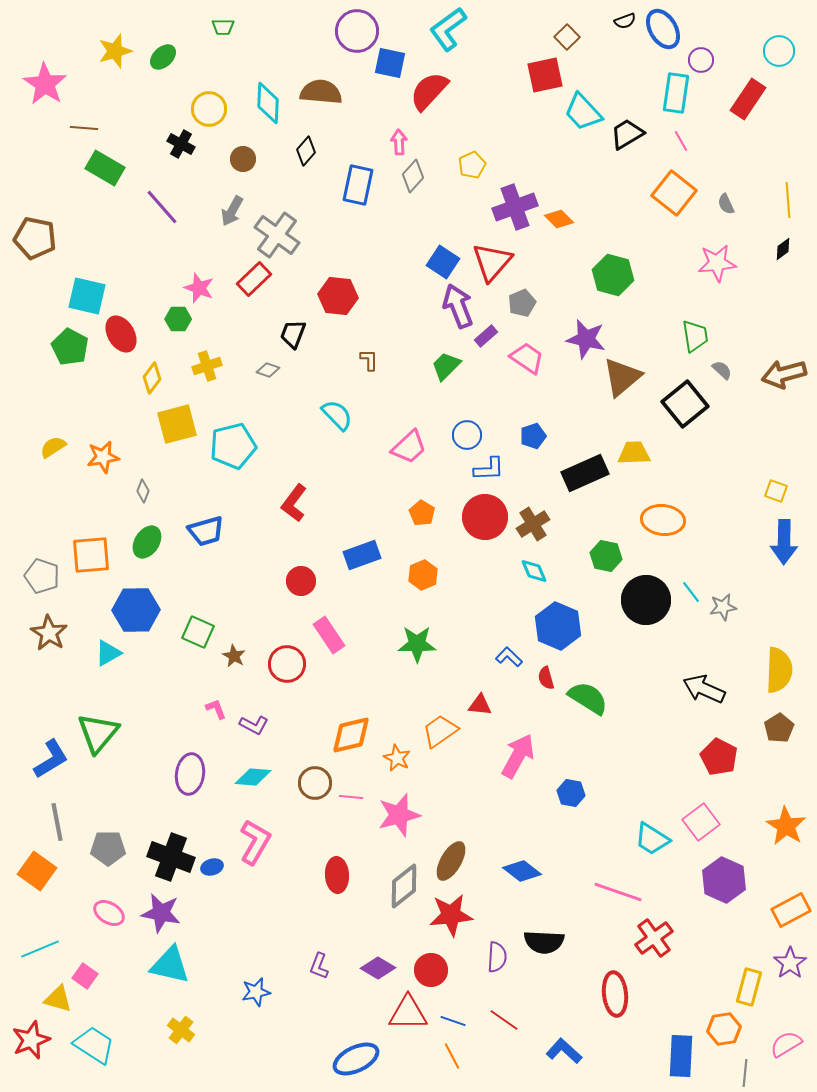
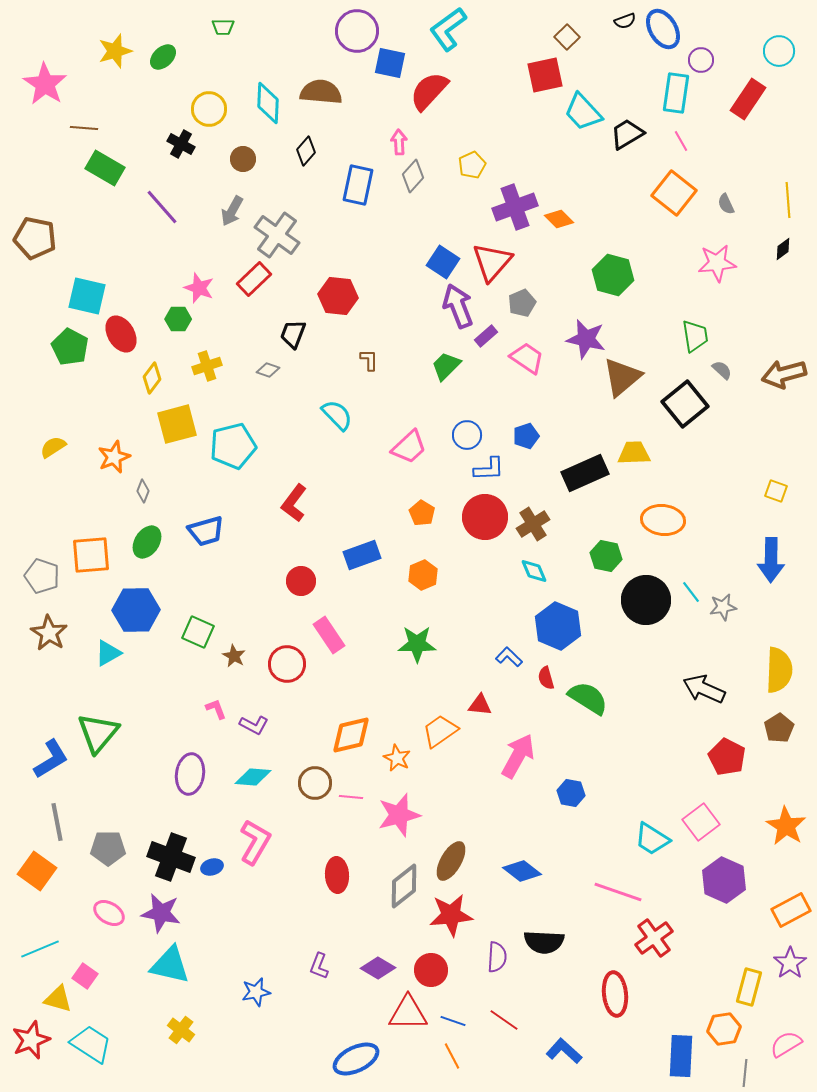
blue pentagon at (533, 436): moved 7 px left
orange star at (103, 457): moved 11 px right; rotated 12 degrees counterclockwise
blue arrow at (784, 542): moved 13 px left, 18 px down
red pentagon at (719, 757): moved 8 px right
cyan trapezoid at (94, 1045): moved 3 px left, 1 px up
